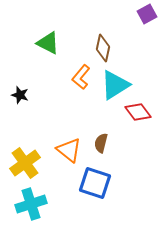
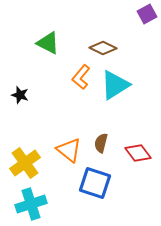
brown diamond: rotated 76 degrees counterclockwise
red diamond: moved 41 px down
